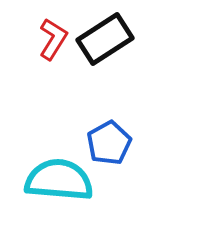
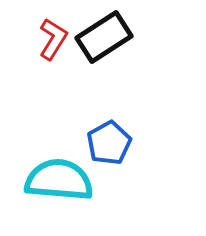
black rectangle: moved 1 px left, 2 px up
